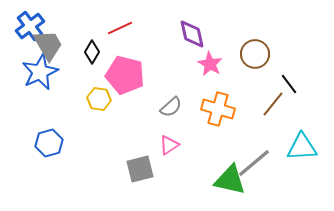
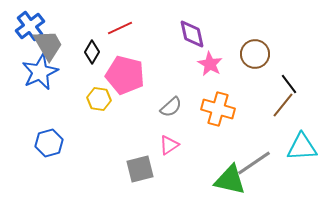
brown line: moved 10 px right, 1 px down
gray line: rotated 6 degrees clockwise
